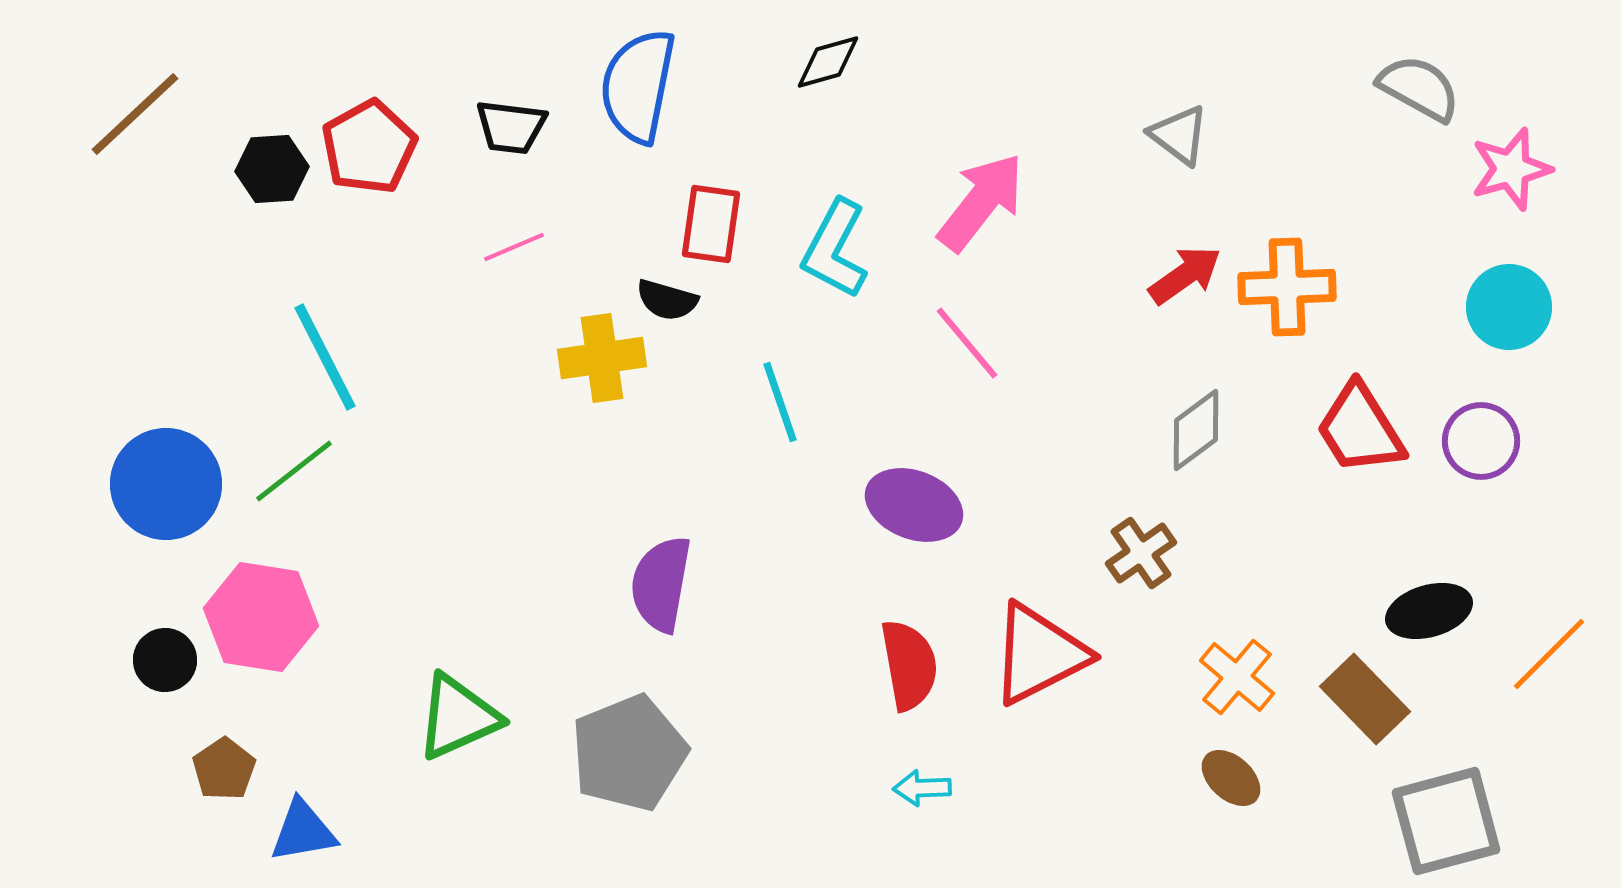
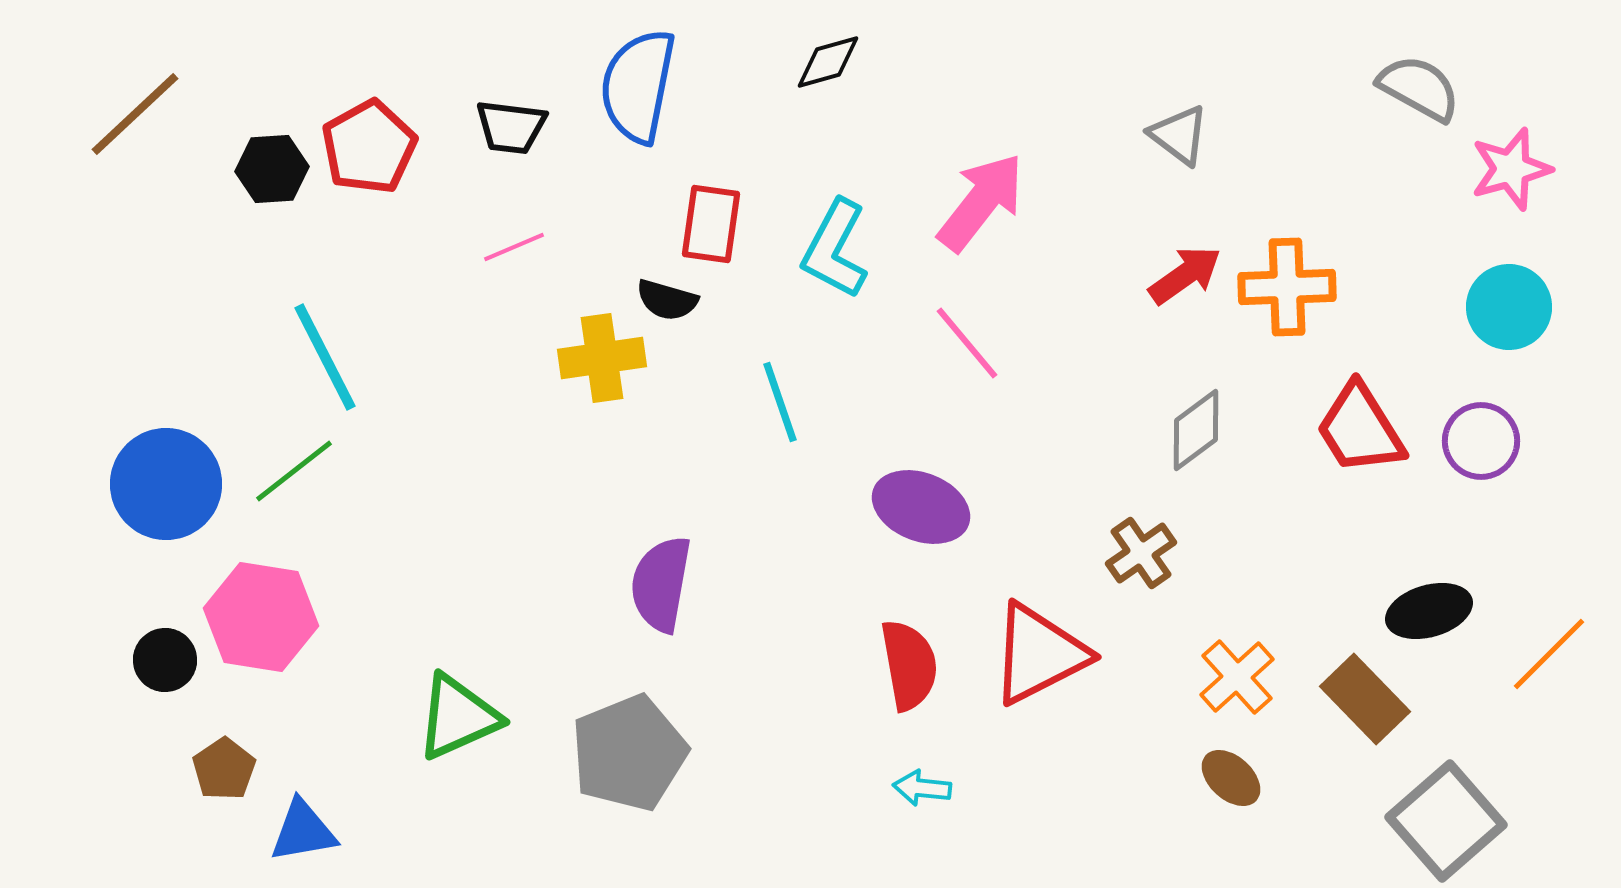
purple ellipse at (914, 505): moved 7 px right, 2 px down
orange cross at (1237, 677): rotated 8 degrees clockwise
cyan arrow at (922, 788): rotated 8 degrees clockwise
gray square at (1446, 821): rotated 26 degrees counterclockwise
